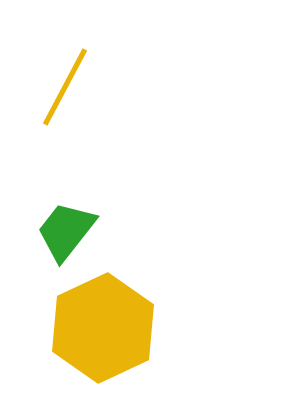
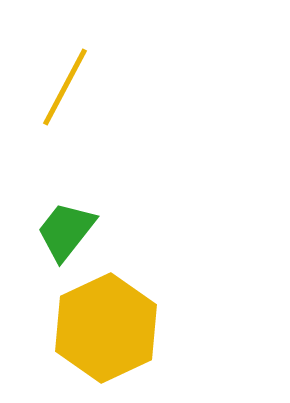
yellow hexagon: moved 3 px right
